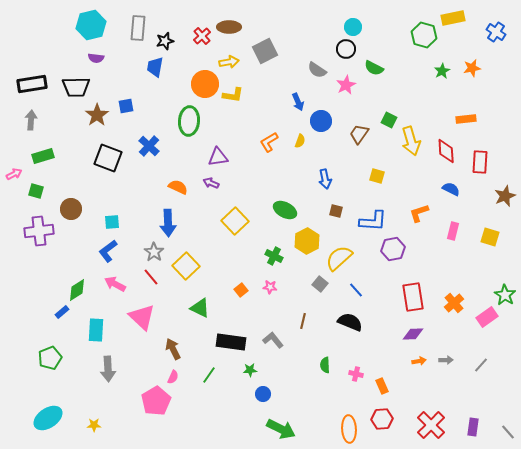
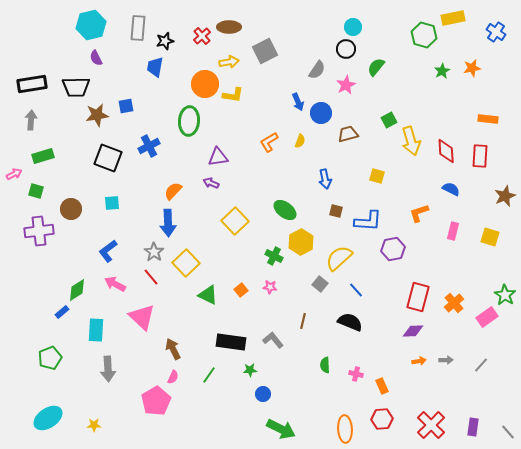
purple semicircle at (96, 58): rotated 56 degrees clockwise
green semicircle at (374, 68): moved 2 px right, 1 px up; rotated 102 degrees clockwise
gray semicircle at (317, 70): rotated 90 degrees counterclockwise
brown star at (97, 115): rotated 25 degrees clockwise
orange rectangle at (466, 119): moved 22 px right; rotated 12 degrees clockwise
green square at (389, 120): rotated 35 degrees clockwise
blue circle at (321, 121): moved 8 px up
brown trapezoid at (359, 134): moved 11 px left; rotated 40 degrees clockwise
blue cross at (149, 146): rotated 20 degrees clockwise
red rectangle at (480, 162): moved 6 px up
orange semicircle at (178, 187): moved 5 px left, 4 px down; rotated 72 degrees counterclockwise
green ellipse at (285, 210): rotated 10 degrees clockwise
blue L-shape at (373, 221): moved 5 px left
cyan square at (112, 222): moved 19 px up
yellow hexagon at (307, 241): moved 6 px left, 1 px down
yellow square at (186, 266): moved 3 px up
red rectangle at (413, 297): moved 5 px right; rotated 24 degrees clockwise
green triangle at (200, 308): moved 8 px right, 13 px up
purple diamond at (413, 334): moved 3 px up
orange ellipse at (349, 429): moved 4 px left
